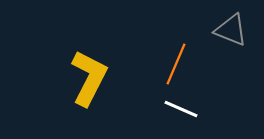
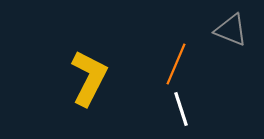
white line: rotated 48 degrees clockwise
